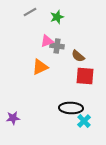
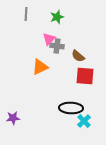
gray line: moved 4 px left, 2 px down; rotated 56 degrees counterclockwise
pink triangle: moved 2 px right, 2 px up; rotated 24 degrees counterclockwise
